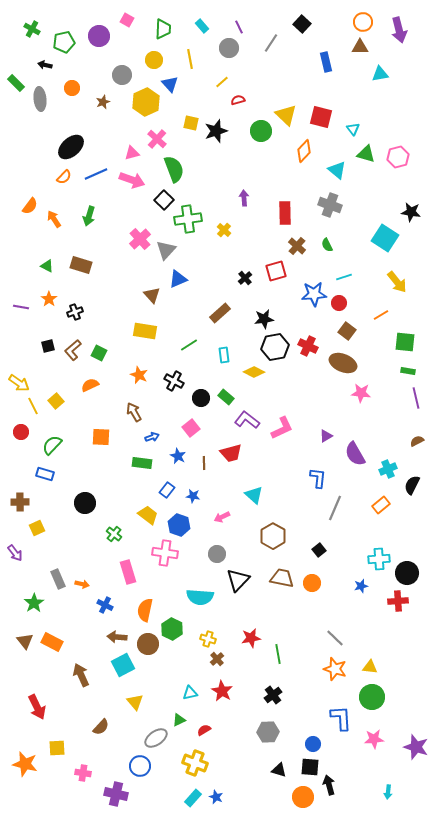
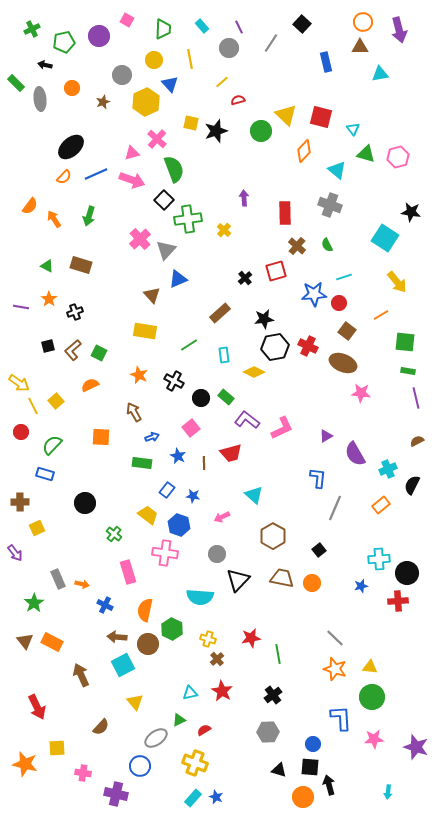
green cross at (32, 29): rotated 35 degrees clockwise
